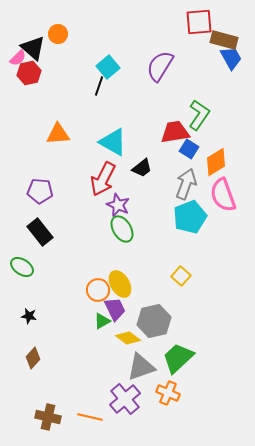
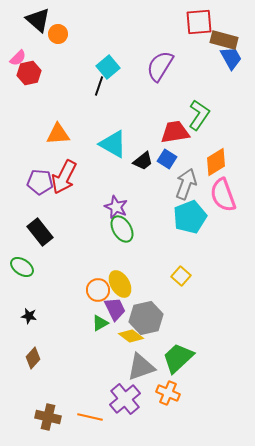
black triangle at (33, 48): moved 5 px right, 28 px up
cyan triangle at (113, 142): moved 2 px down
blue square at (189, 149): moved 22 px left, 10 px down
black trapezoid at (142, 168): moved 1 px right, 7 px up
red arrow at (103, 179): moved 39 px left, 2 px up
purple pentagon at (40, 191): moved 9 px up
purple star at (118, 205): moved 2 px left, 2 px down
green triangle at (102, 321): moved 2 px left, 2 px down
gray hexagon at (154, 321): moved 8 px left, 3 px up
yellow diamond at (128, 338): moved 3 px right, 2 px up
